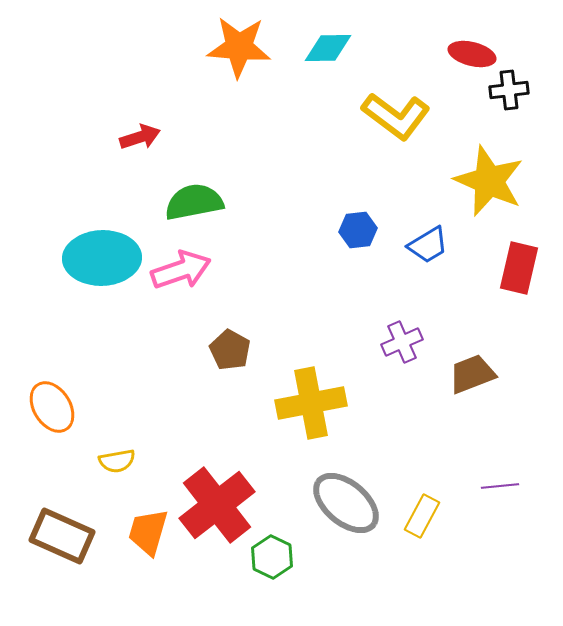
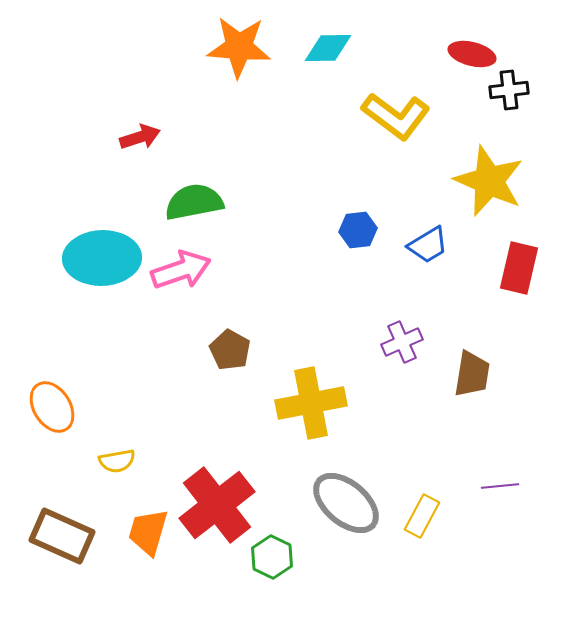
brown trapezoid: rotated 120 degrees clockwise
